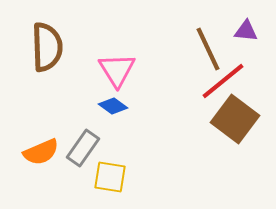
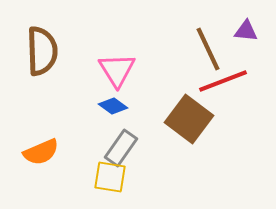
brown semicircle: moved 5 px left, 4 px down
red line: rotated 18 degrees clockwise
brown square: moved 46 px left
gray rectangle: moved 38 px right
